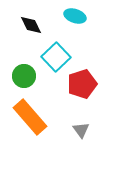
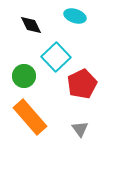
red pentagon: rotated 8 degrees counterclockwise
gray triangle: moved 1 px left, 1 px up
